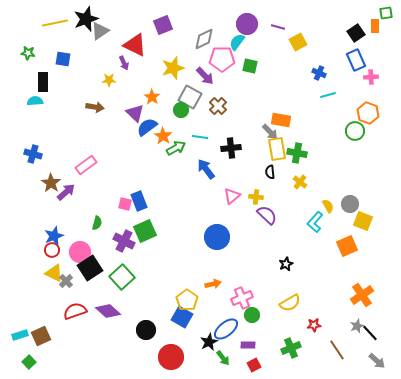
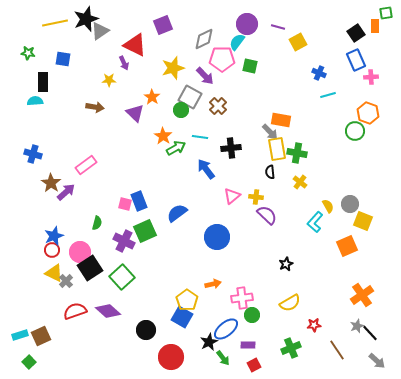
blue semicircle at (147, 127): moved 30 px right, 86 px down
pink cross at (242, 298): rotated 15 degrees clockwise
